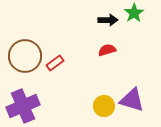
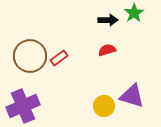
brown circle: moved 5 px right
red rectangle: moved 4 px right, 5 px up
purple triangle: moved 4 px up
